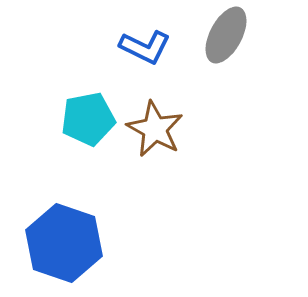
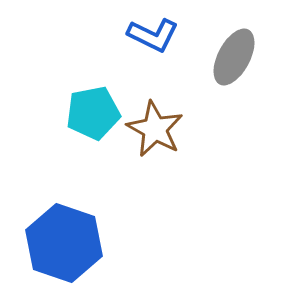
gray ellipse: moved 8 px right, 22 px down
blue L-shape: moved 8 px right, 12 px up
cyan pentagon: moved 5 px right, 6 px up
